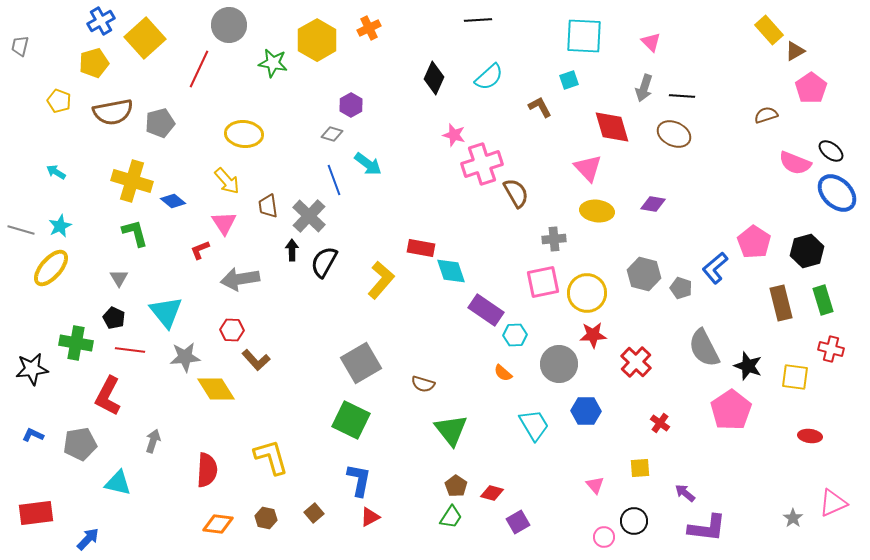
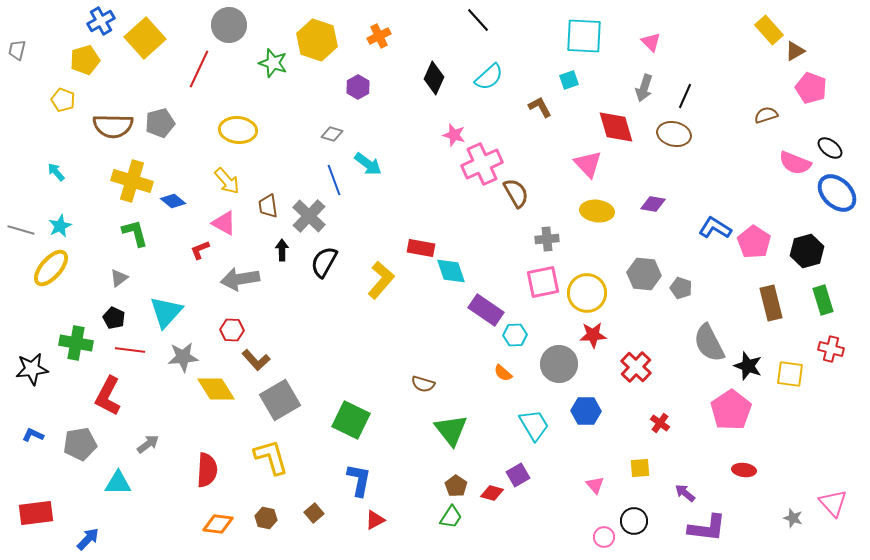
black line at (478, 20): rotated 52 degrees clockwise
orange cross at (369, 28): moved 10 px right, 8 px down
yellow hexagon at (317, 40): rotated 12 degrees counterclockwise
gray trapezoid at (20, 46): moved 3 px left, 4 px down
yellow pentagon at (94, 63): moved 9 px left, 3 px up
green star at (273, 63): rotated 8 degrees clockwise
pink pentagon at (811, 88): rotated 16 degrees counterclockwise
black line at (682, 96): moved 3 px right; rotated 70 degrees counterclockwise
yellow pentagon at (59, 101): moved 4 px right, 1 px up
purple hexagon at (351, 105): moved 7 px right, 18 px up
brown semicircle at (113, 112): moved 14 px down; rotated 12 degrees clockwise
red diamond at (612, 127): moved 4 px right
yellow ellipse at (244, 134): moved 6 px left, 4 px up
brown ellipse at (674, 134): rotated 12 degrees counterclockwise
black ellipse at (831, 151): moved 1 px left, 3 px up
pink cross at (482, 164): rotated 6 degrees counterclockwise
pink triangle at (588, 168): moved 4 px up
cyan arrow at (56, 172): rotated 18 degrees clockwise
pink triangle at (224, 223): rotated 28 degrees counterclockwise
gray cross at (554, 239): moved 7 px left
black arrow at (292, 250): moved 10 px left
blue L-shape at (715, 268): moved 40 px up; rotated 72 degrees clockwise
gray hexagon at (644, 274): rotated 8 degrees counterclockwise
gray triangle at (119, 278): rotated 24 degrees clockwise
brown rectangle at (781, 303): moved 10 px left
cyan triangle at (166, 312): rotated 21 degrees clockwise
gray semicircle at (704, 348): moved 5 px right, 5 px up
gray star at (185, 357): moved 2 px left
red cross at (636, 362): moved 5 px down
gray square at (361, 363): moved 81 px left, 37 px down
yellow square at (795, 377): moved 5 px left, 3 px up
red ellipse at (810, 436): moved 66 px left, 34 px down
gray arrow at (153, 441): moved 5 px left, 3 px down; rotated 35 degrees clockwise
cyan triangle at (118, 483): rotated 12 degrees counterclockwise
pink triangle at (833, 503): rotated 48 degrees counterclockwise
red triangle at (370, 517): moved 5 px right, 3 px down
gray star at (793, 518): rotated 18 degrees counterclockwise
purple square at (518, 522): moved 47 px up
